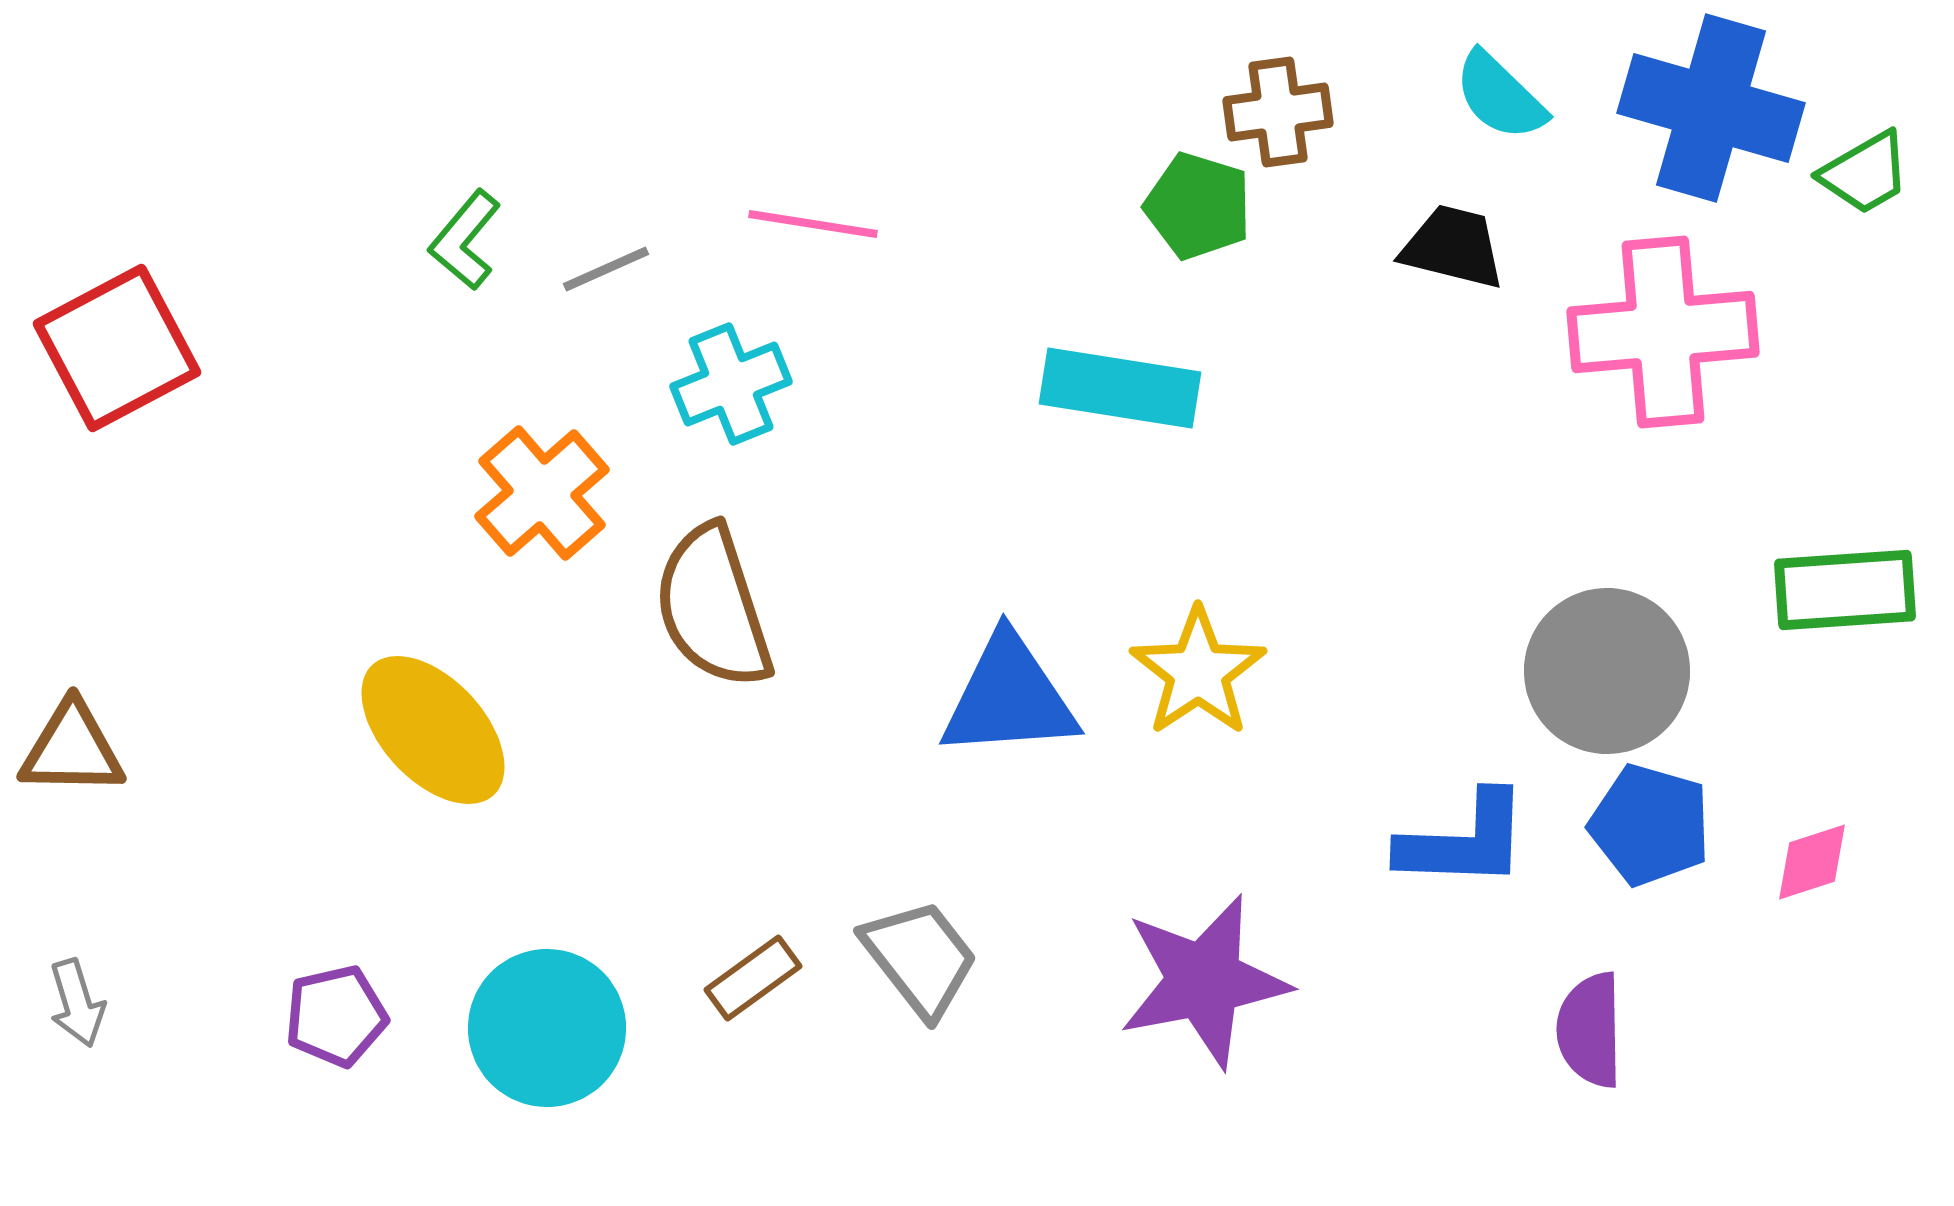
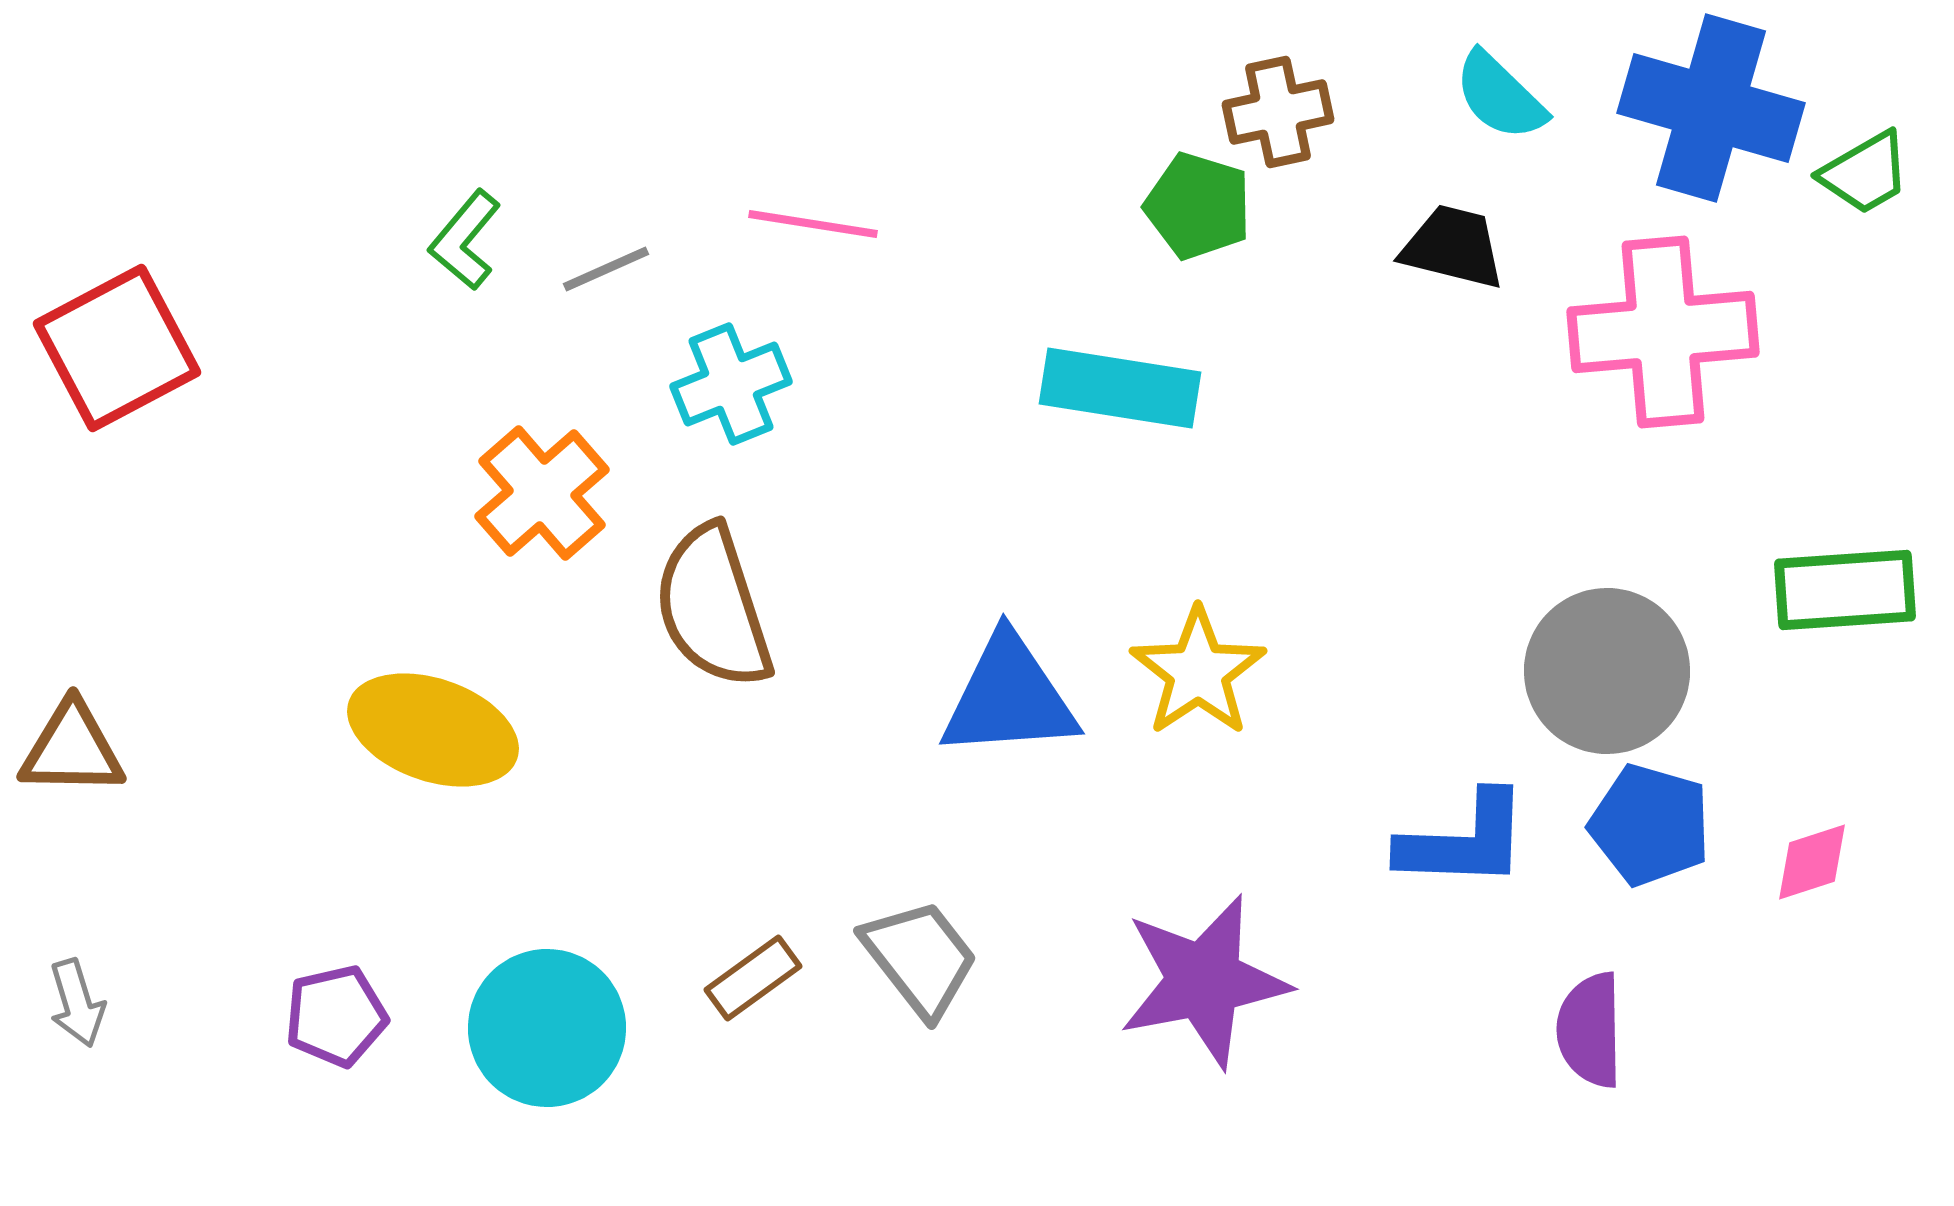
brown cross: rotated 4 degrees counterclockwise
yellow ellipse: rotated 28 degrees counterclockwise
